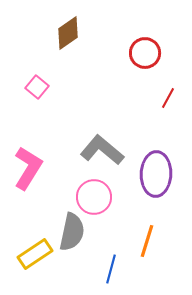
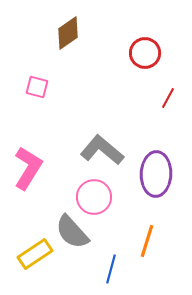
pink square: rotated 25 degrees counterclockwise
gray semicircle: rotated 126 degrees clockwise
